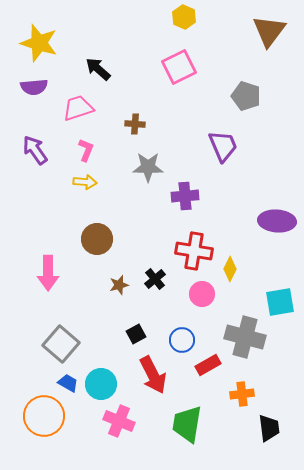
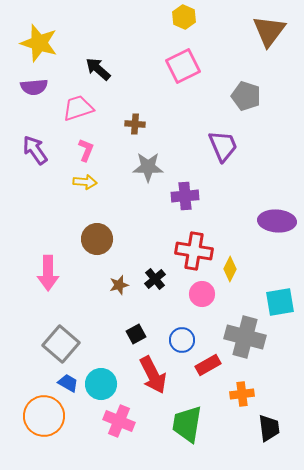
pink square: moved 4 px right, 1 px up
